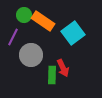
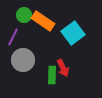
gray circle: moved 8 px left, 5 px down
